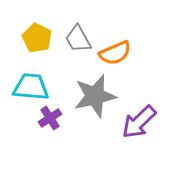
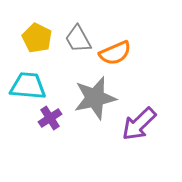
cyan trapezoid: moved 3 px left, 1 px up
gray star: moved 2 px down
purple arrow: moved 2 px down
